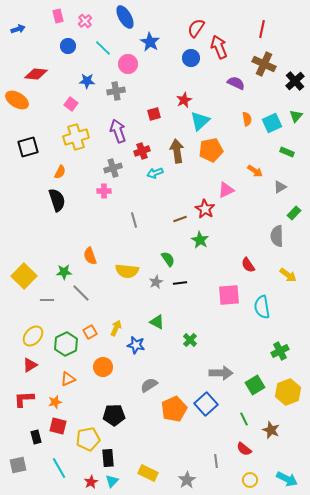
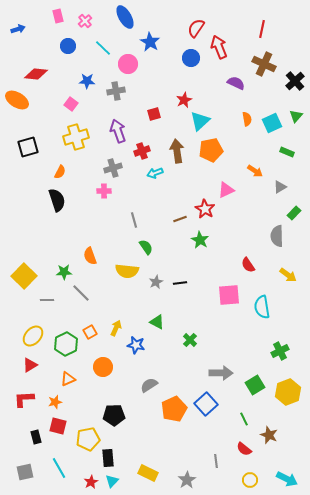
green semicircle at (168, 259): moved 22 px left, 12 px up
brown star at (271, 430): moved 2 px left, 5 px down
gray square at (18, 465): moved 7 px right, 7 px down
